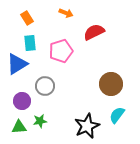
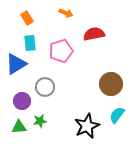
red semicircle: moved 2 px down; rotated 15 degrees clockwise
blue triangle: moved 1 px left
gray circle: moved 1 px down
